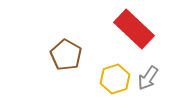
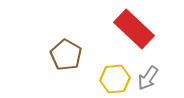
yellow hexagon: rotated 12 degrees clockwise
